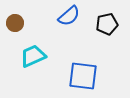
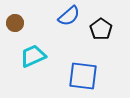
black pentagon: moved 6 px left, 5 px down; rotated 25 degrees counterclockwise
